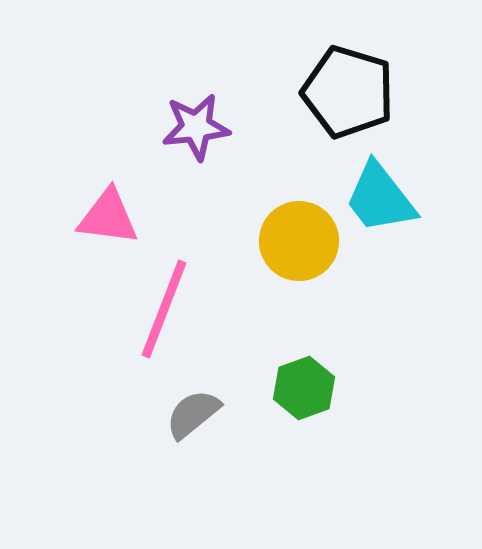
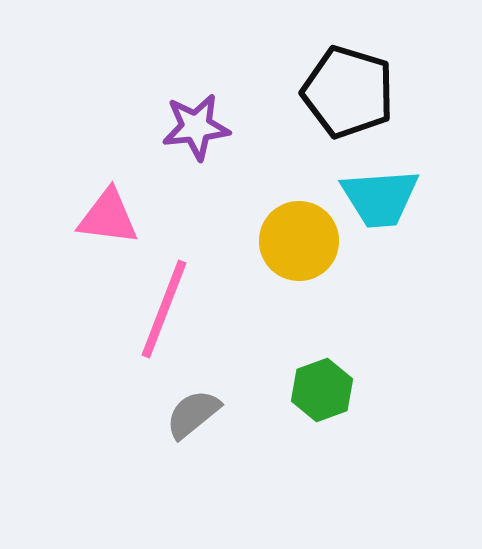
cyan trapezoid: rotated 56 degrees counterclockwise
green hexagon: moved 18 px right, 2 px down
